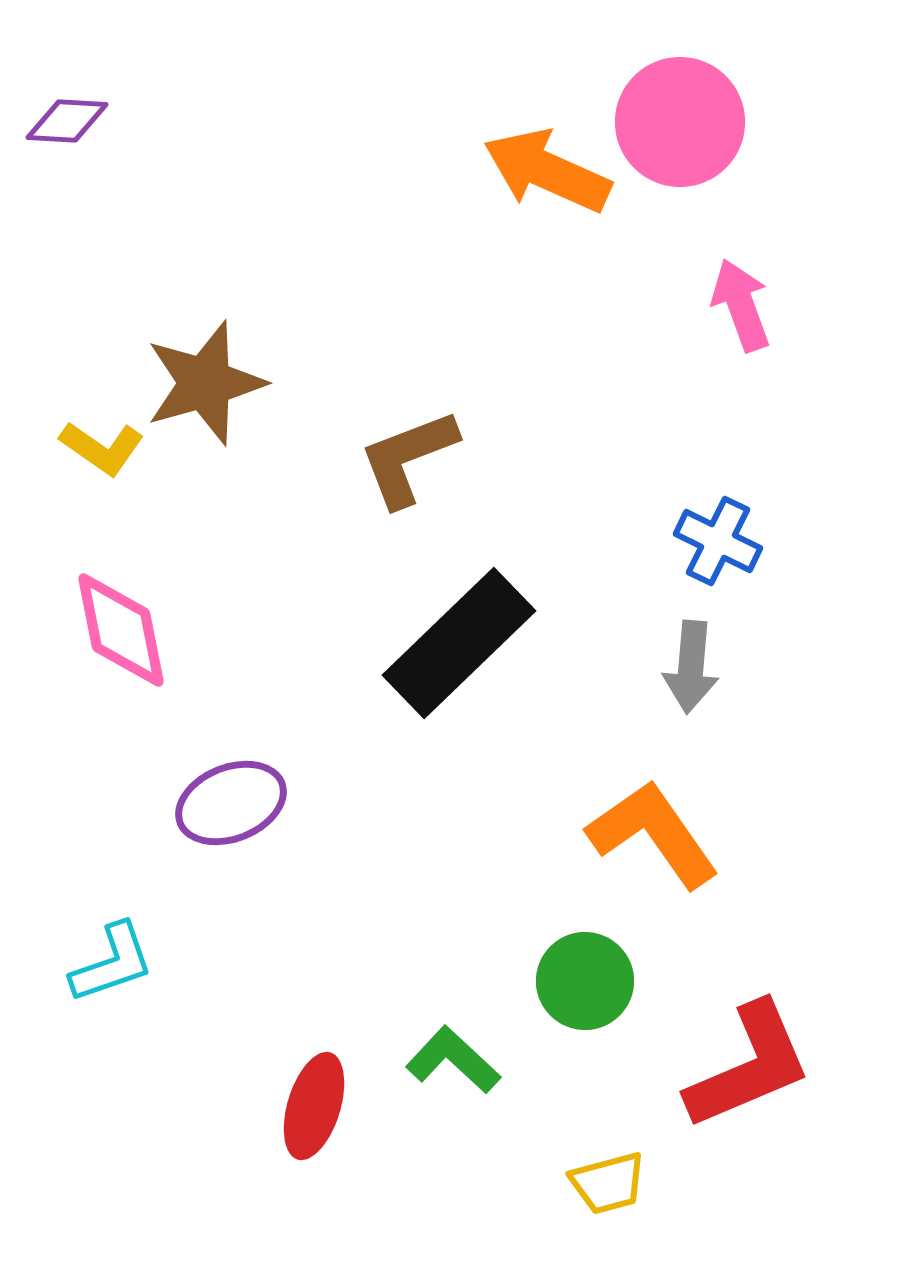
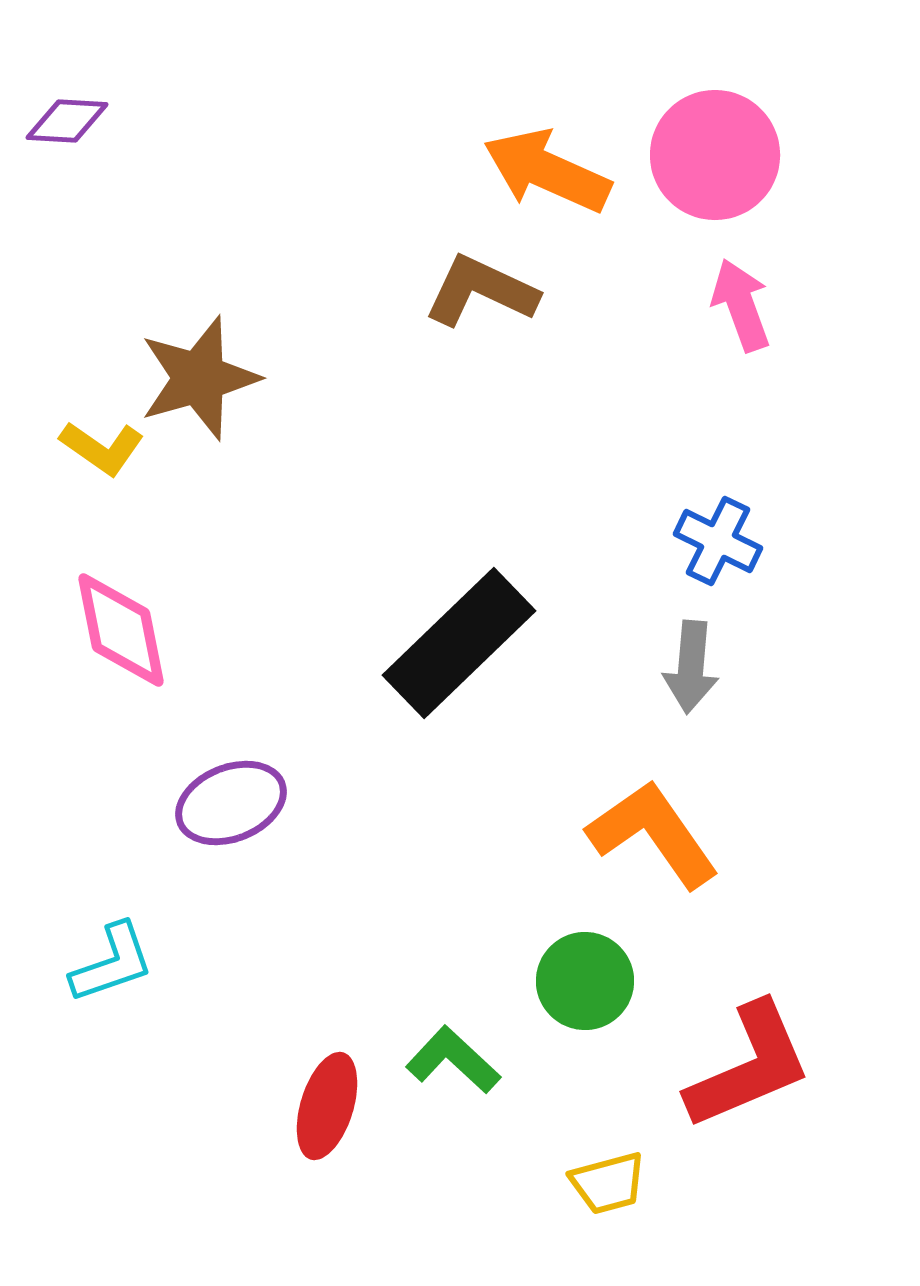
pink circle: moved 35 px right, 33 px down
brown star: moved 6 px left, 5 px up
brown L-shape: moved 73 px right, 167 px up; rotated 46 degrees clockwise
red ellipse: moved 13 px right
